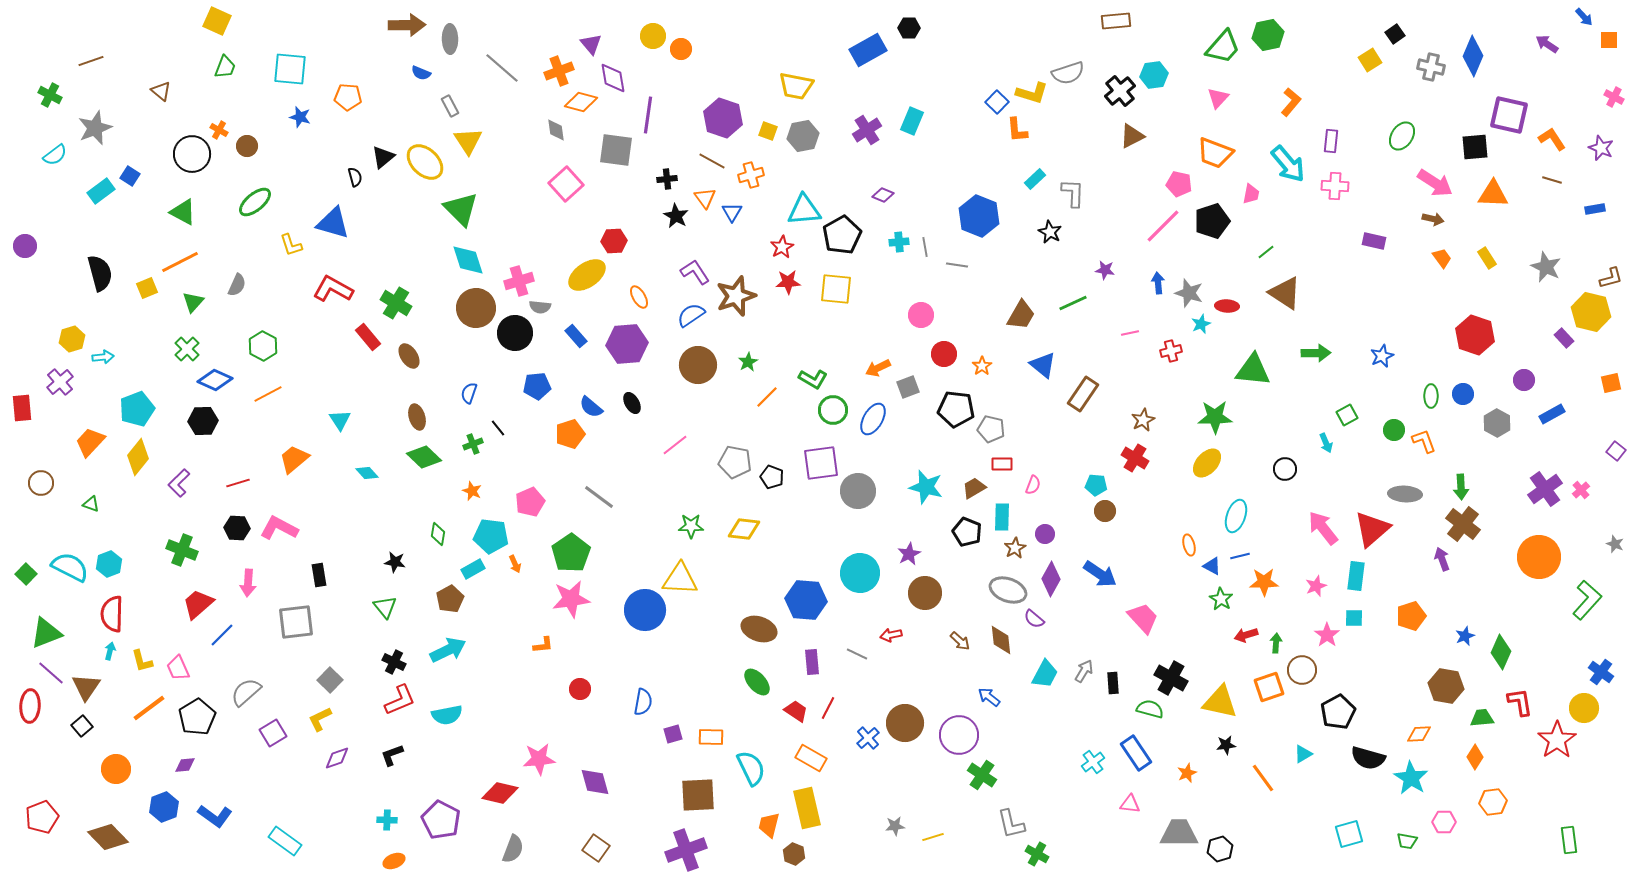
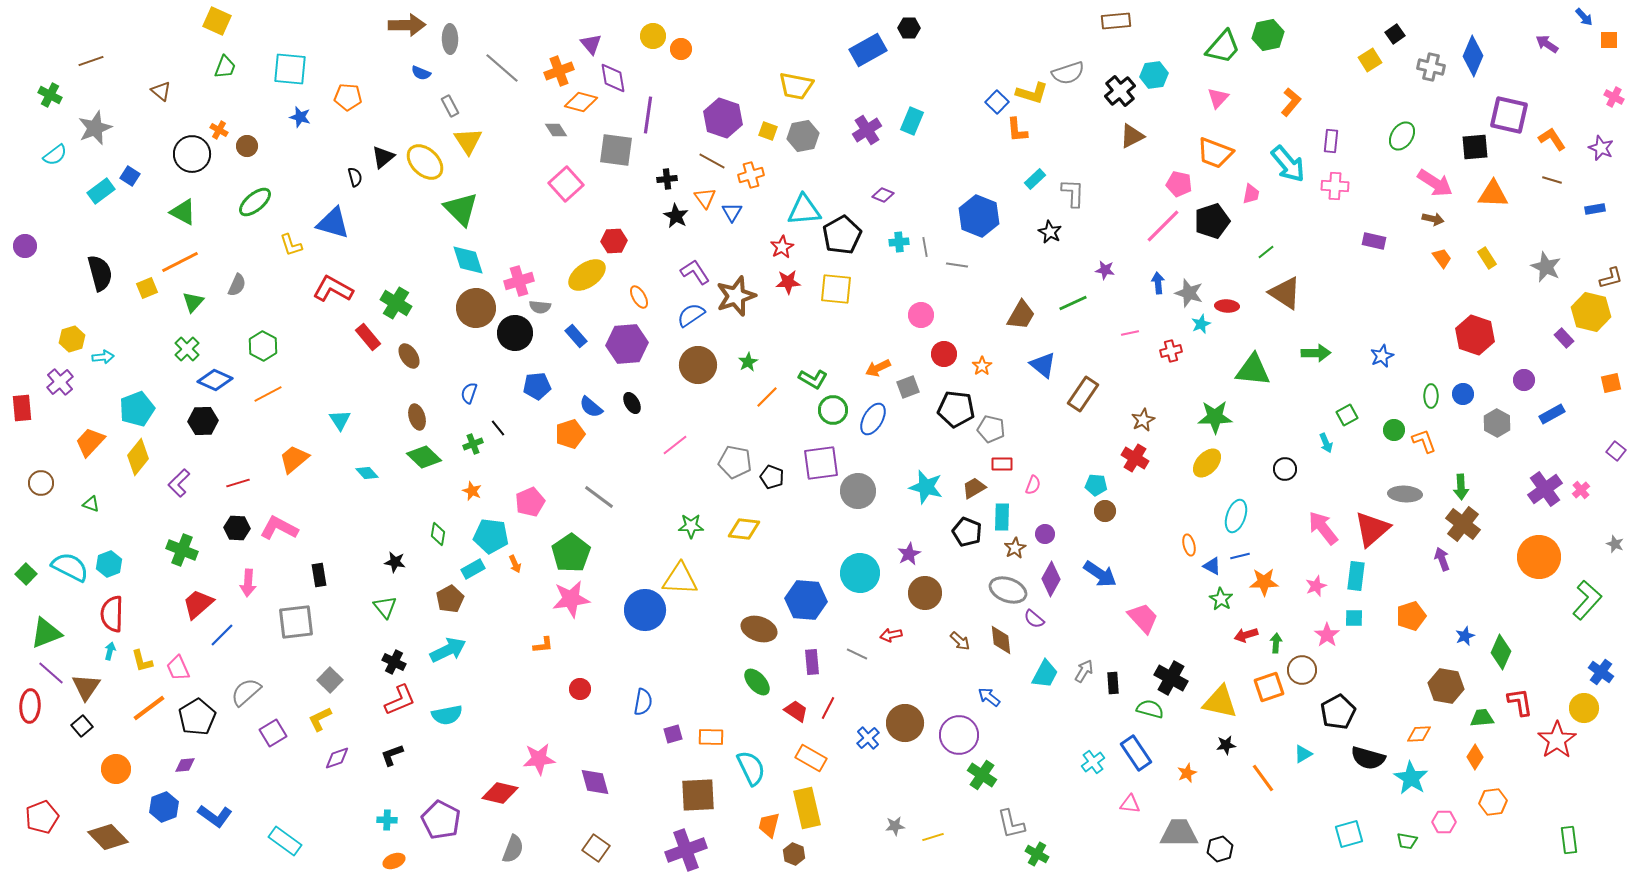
gray diamond at (556, 130): rotated 25 degrees counterclockwise
